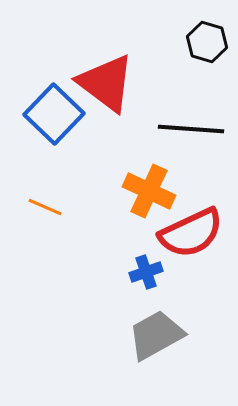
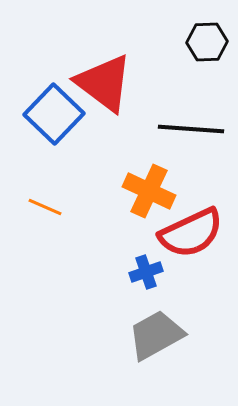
black hexagon: rotated 18 degrees counterclockwise
red triangle: moved 2 px left
